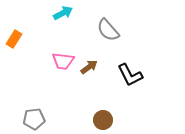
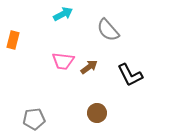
cyan arrow: moved 1 px down
orange rectangle: moved 1 px left, 1 px down; rotated 18 degrees counterclockwise
brown circle: moved 6 px left, 7 px up
